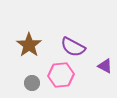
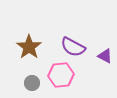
brown star: moved 2 px down
purple triangle: moved 10 px up
